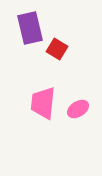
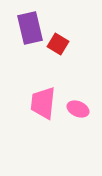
red square: moved 1 px right, 5 px up
pink ellipse: rotated 55 degrees clockwise
